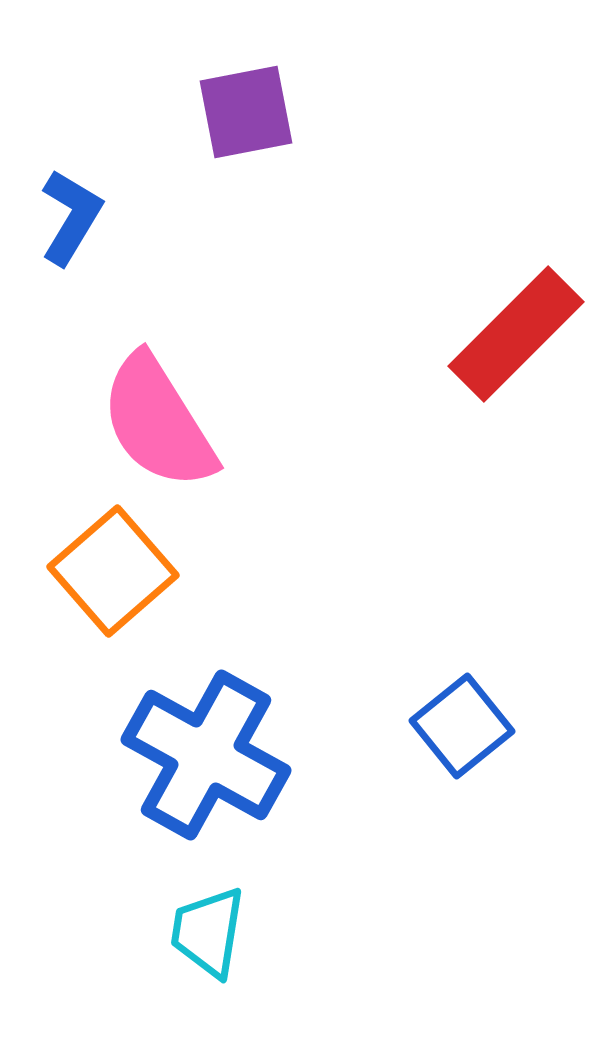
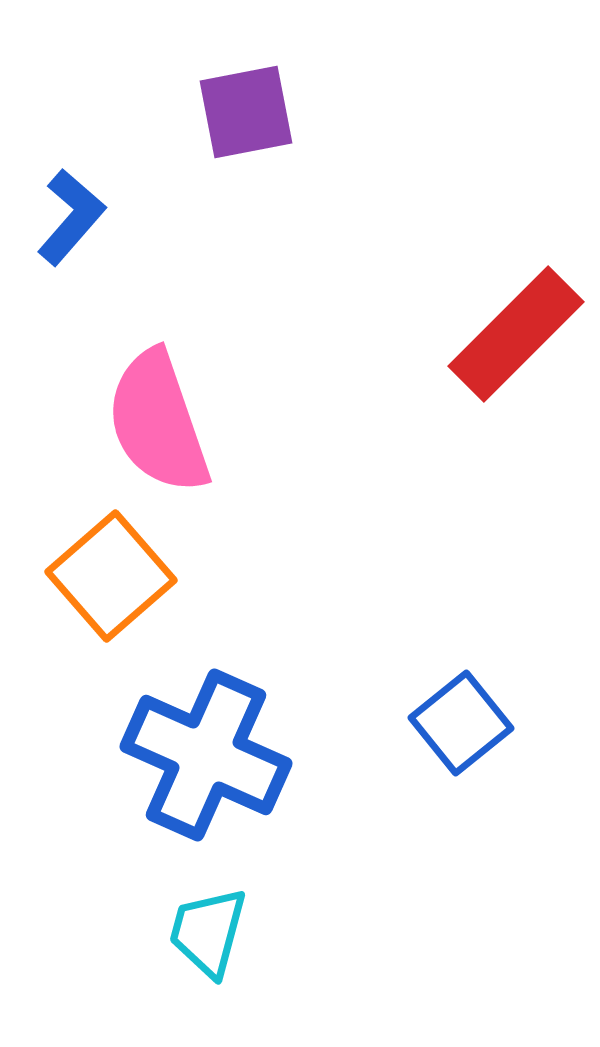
blue L-shape: rotated 10 degrees clockwise
pink semicircle: rotated 13 degrees clockwise
orange square: moved 2 px left, 5 px down
blue square: moved 1 px left, 3 px up
blue cross: rotated 5 degrees counterclockwise
cyan trapezoid: rotated 6 degrees clockwise
